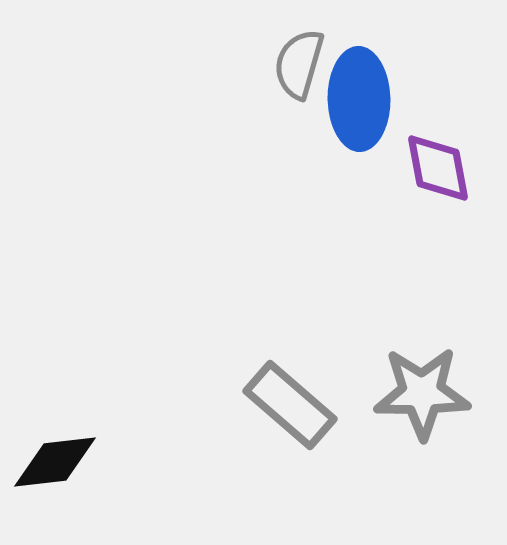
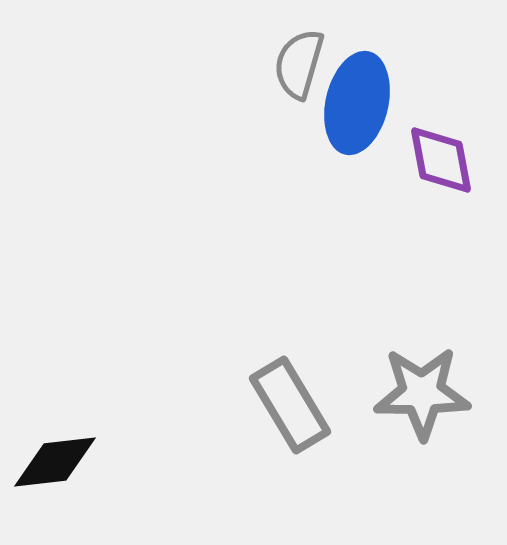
blue ellipse: moved 2 px left, 4 px down; rotated 14 degrees clockwise
purple diamond: moved 3 px right, 8 px up
gray rectangle: rotated 18 degrees clockwise
